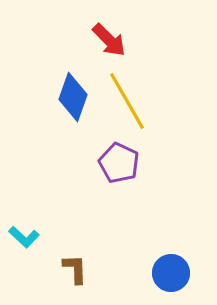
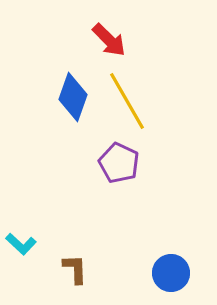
cyan L-shape: moved 3 px left, 7 px down
